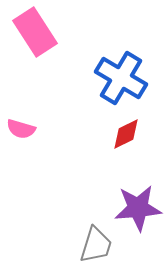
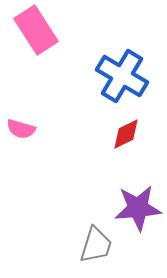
pink rectangle: moved 1 px right, 2 px up
blue cross: moved 1 px right, 2 px up
